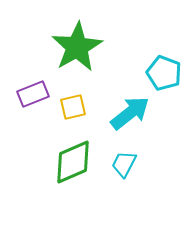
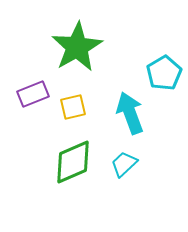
cyan pentagon: rotated 20 degrees clockwise
cyan arrow: rotated 72 degrees counterclockwise
cyan trapezoid: rotated 20 degrees clockwise
